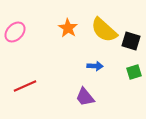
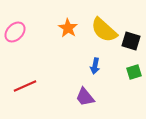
blue arrow: rotated 98 degrees clockwise
